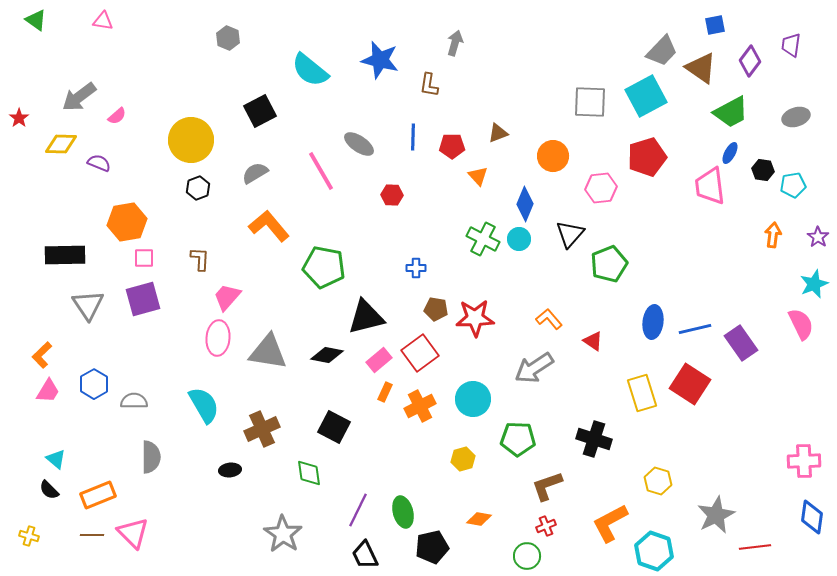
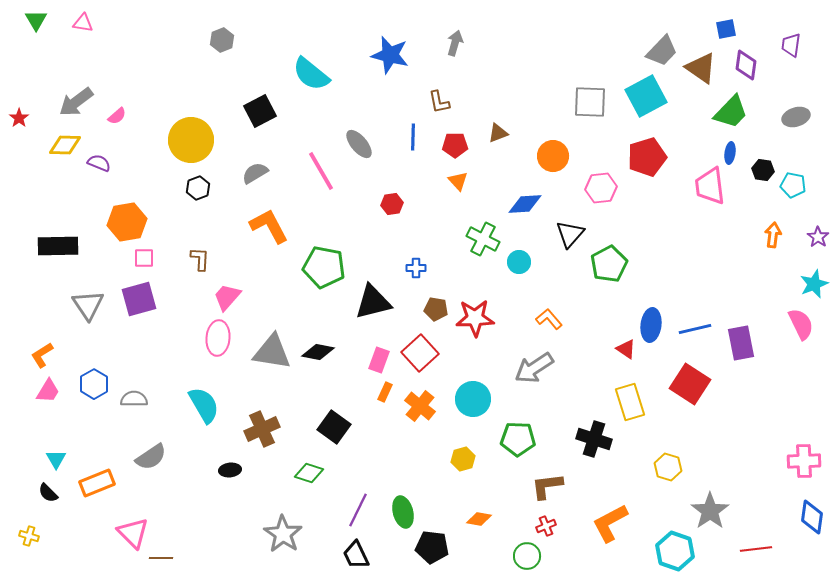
green triangle at (36, 20): rotated 25 degrees clockwise
pink triangle at (103, 21): moved 20 px left, 2 px down
blue square at (715, 25): moved 11 px right, 4 px down
gray hexagon at (228, 38): moved 6 px left, 2 px down; rotated 15 degrees clockwise
blue star at (380, 60): moved 10 px right, 5 px up
purple diamond at (750, 61): moved 4 px left, 4 px down; rotated 28 degrees counterclockwise
cyan semicircle at (310, 70): moved 1 px right, 4 px down
brown L-shape at (429, 85): moved 10 px right, 17 px down; rotated 20 degrees counterclockwise
gray arrow at (79, 97): moved 3 px left, 5 px down
green trapezoid at (731, 112): rotated 18 degrees counterclockwise
yellow diamond at (61, 144): moved 4 px right, 1 px down
gray ellipse at (359, 144): rotated 16 degrees clockwise
red pentagon at (452, 146): moved 3 px right, 1 px up
blue ellipse at (730, 153): rotated 20 degrees counterclockwise
orange triangle at (478, 176): moved 20 px left, 5 px down
cyan pentagon at (793, 185): rotated 20 degrees clockwise
red hexagon at (392, 195): moved 9 px down; rotated 10 degrees counterclockwise
blue diamond at (525, 204): rotated 64 degrees clockwise
orange L-shape at (269, 226): rotated 12 degrees clockwise
cyan circle at (519, 239): moved 23 px down
black rectangle at (65, 255): moved 7 px left, 9 px up
green pentagon at (609, 264): rotated 6 degrees counterclockwise
purple square at (143, 299): moved 4 px left
black triangle at (366, 317): moved 7 px right, 15 px up
blue ellipse at (653, 322): moved 2 px left, 3 px down
red triangle at (593, 341): moved 33 px right, 8 px down
purple rectangle at (741, 343): rotated 24 degrees clockwise
gray triangle at (268, 352): moved 4 px right
red square at (420, 353): rotated 6 degrees counterclockwise
orange L-shape at (42, 355): rotated 12 degrees clockwise
black diamond at (327, 355): moved 9 px left, 3 px up
pink rectangle at (379, 360): rotated 30 degrees counterclockwise
yellow rectangle at (642, 393): moved 12 px left, 9 px down
gray semicircle at (134, 401): moved 2 px up
orange cross at (420, 406): rotated 24 degrees counterclockwise
black square at (334, 427): rotated 8 degrees clockwise
gray semicircle at (151, 457): rotated 56 degrees clockwise
cyan triangle at (56, 459): rotated 20 degrees clockwise
green diamond at (309, 473): rotated 64 degrees counterclockwise
yellow hexagon at (658, 481): moved 10 px right, 14 px up
brown L-shape at (547, 486): rotated 12 degrees clockwise
black semicircle at (49, 490): moved 1 px left, 3 px down
orange rectangle at (98, 495): moved 1 px left, 12 px up
gray star at (716, 515): moved 6 px left, 4 px up; rotated 9 degrees counterclockwise
brown line at (92, 535): moved 69 px right, 23 px down
black pentagon at (432, 547): rotated 20 degrees clockwise
red line at (755, 547): moved 1 px right, 2 px down
cyan hexagon at (654, 551): moved 21 px right
black trapezoid at (365, 555): moved 9 px left
